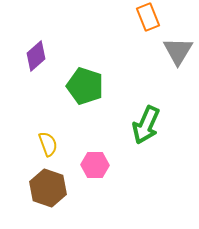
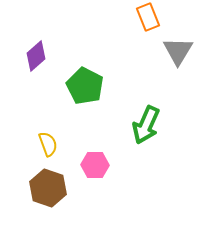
green pentagon: rotated 9 degrees clockwise
